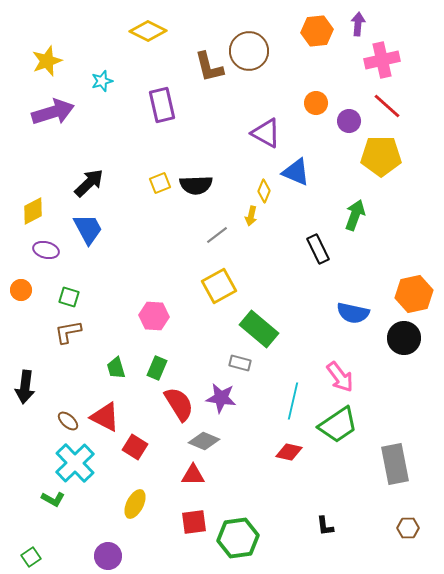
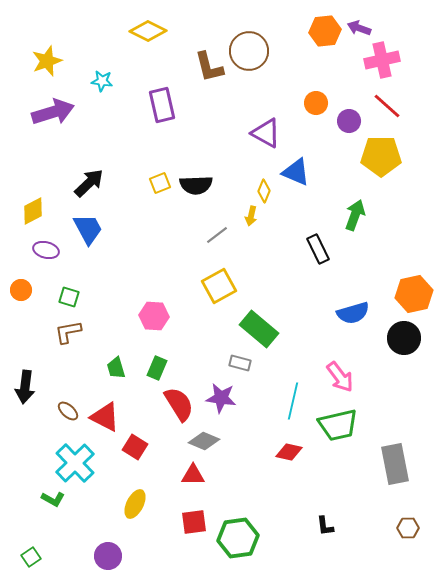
purple arrow at (358, 24): moved 1 px right, 4 px down; rotated 75 degrees counterclockwise
orange hexagon at (317, 31): moved 8 px right
cyan star at (102, 81): rotated 25 degrees clockwise
blue semicircle at (353, 313): rotated 28 degrees counterclockwise
brown ellipse at (68, 421): moved 10 px up
green trapezoid at (338, 425): rotated 21 degrees clockwise
